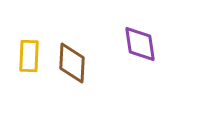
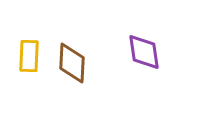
purple diamond: moved 4 px right, 8 px down
